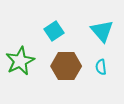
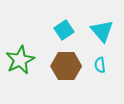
cyan square: moved 10 px right, 1 px up
green star: moved 1 px up
cyan semicircle: moved 1 px left, 2 px up
